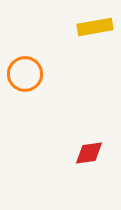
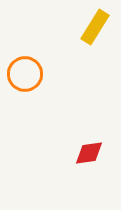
yellow rectangle: rotated 48 degrees counterclockwise
